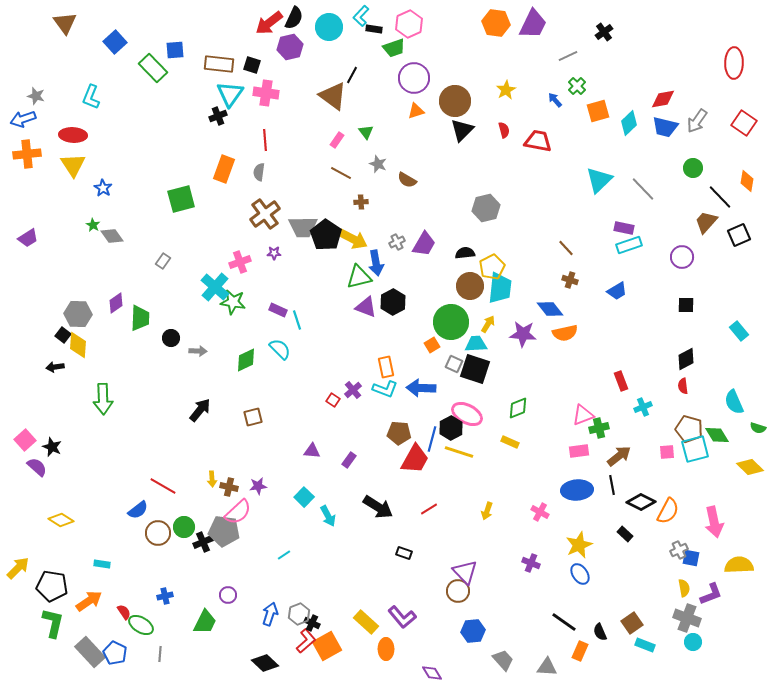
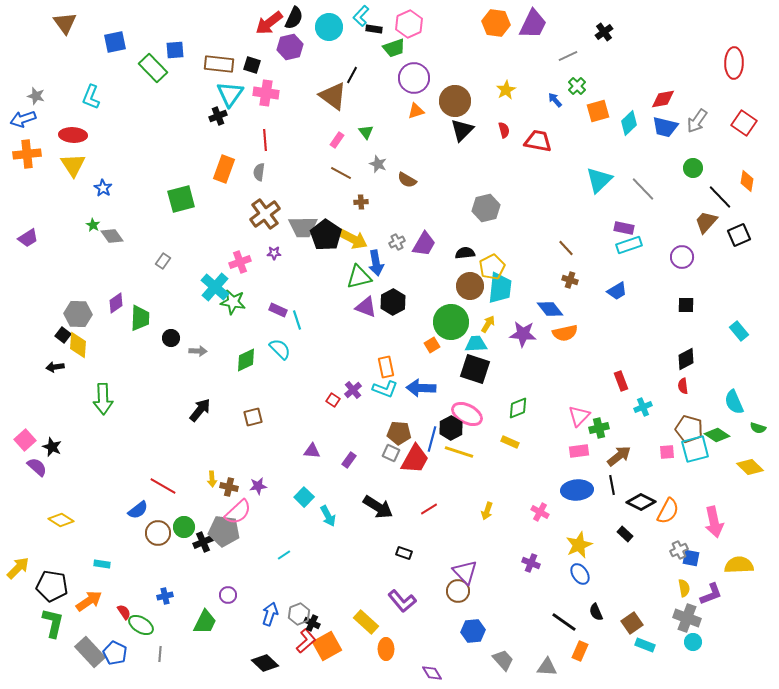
blue square at (115, 42): rotated 30 degrees clockwise
gray square at (454, 364): moved 63 px left, 89 px down
pink triangle at (583, 415): moved 4 px left, 1 px down; rotated 25 degrees counterclockwise
green diamond at (717, 435): rotated 25 degrees counterclockwise
purple L-shape at (402, 617): moved 16 px up
black semicircle at (600, 632): moved 4 px left, 20 px up
